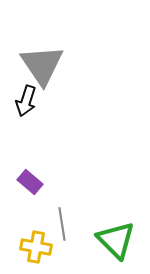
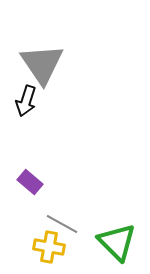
gray triangle: moved 1 px up
gray line: rotated 52 degrees counterclockwise
green triangle: moved 1 px right, 2 px down
yellow cross: moved 13 px right
